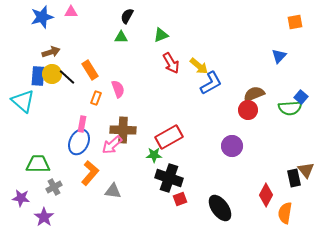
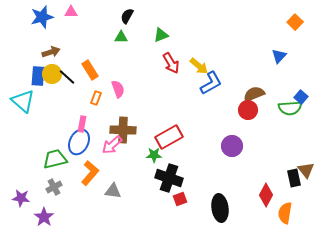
orange square at (295, 22): rotated 35 degrees counterclockwise
green trapezoid at (38, 164): moved 17 px right, 5 px up; rotated 15 degrees counterclockwise
black ellipse at (220, 208): rotated 28 degrees clockwise
